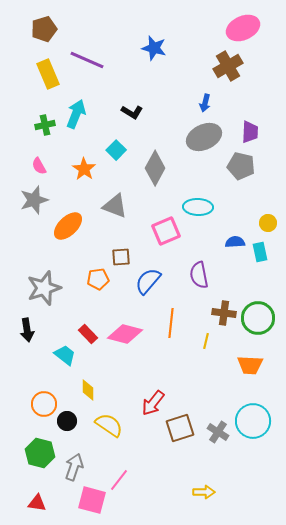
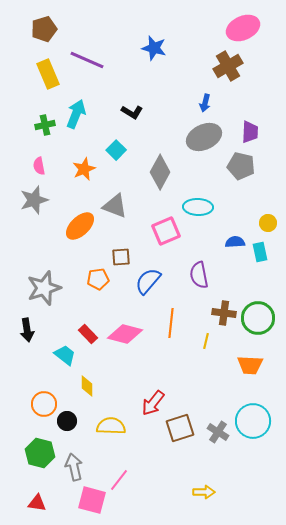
pink semicircle at (39, 166): rotated 18 degrees clockwise
gray diamond at (155, 168): moved 5 px right, 4 px down
orange star at (84, 169): rotated 15 degrees clockwise
orange ellipse at (68, 226): moved 12 px right
yellow diamond at (88, 390): moved 1 px left, 4 px up
yellow semicircle at (109, 425): moved 2 px right, 1 px down; rotated 32 degrees counterclockwise
gray arrow at (74, 467): rotated 32 degrees counterclockwise
